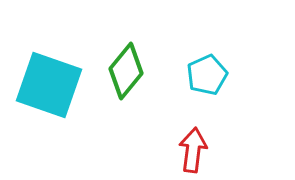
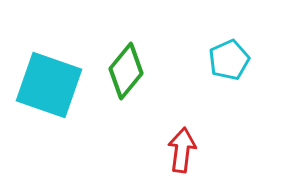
cyan pentagon: moved 22 px right, 15 px up
red arrow: moved 11 px left
